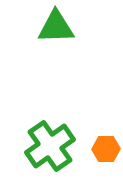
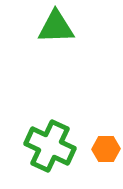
green cross: rotated 30 degrees counterclockwise
